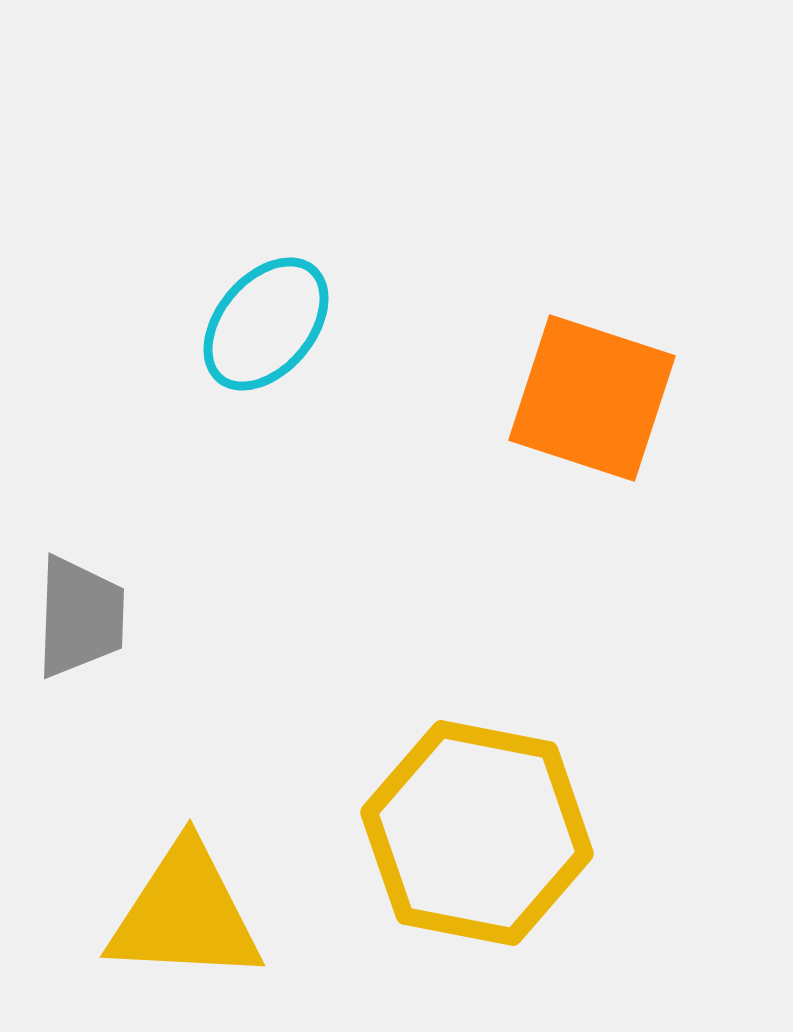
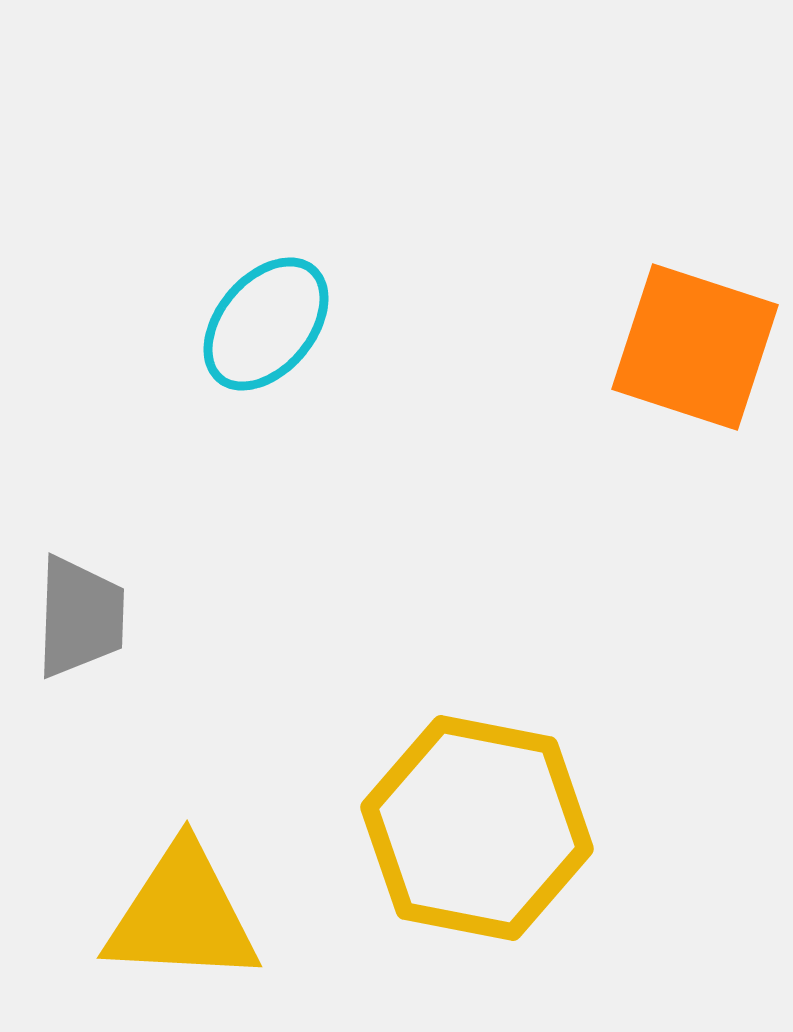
orange square: moved 103 px right, 51 px up
yellow hexagon: moved 5 px up
yellow triangle: moved 3 px left, 1 px down
